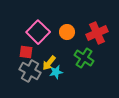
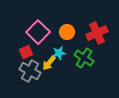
red square: rotated 32 degrees counterclockwise
cyan star: moved 3 px right, 19 px up
